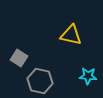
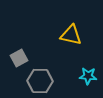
gray square: rotated 30 degrees clockwise
gray hexagon: rotated 10 degrees counterclockwise
